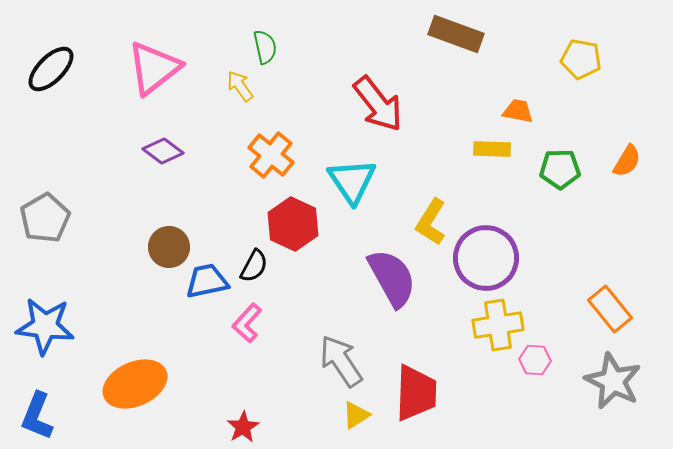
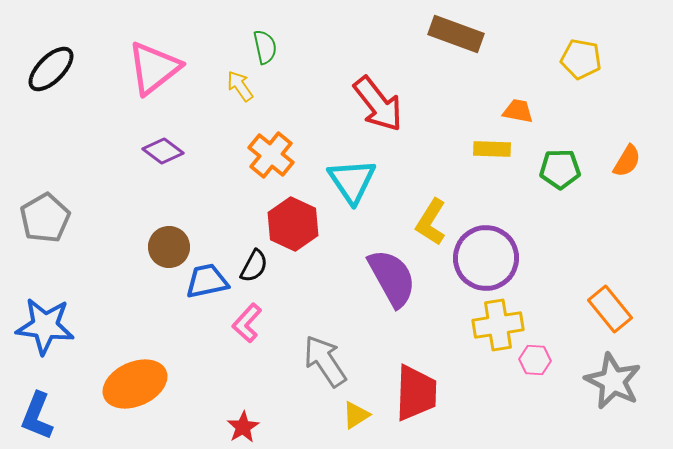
gray arrow: moved 16 px left
